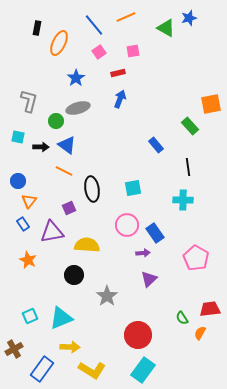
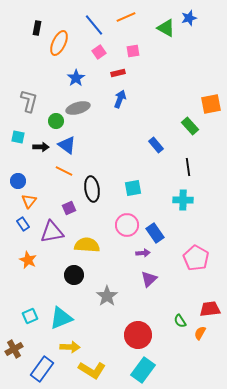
green semicircle at (182, 318): moved 2 px left, 3 px down
